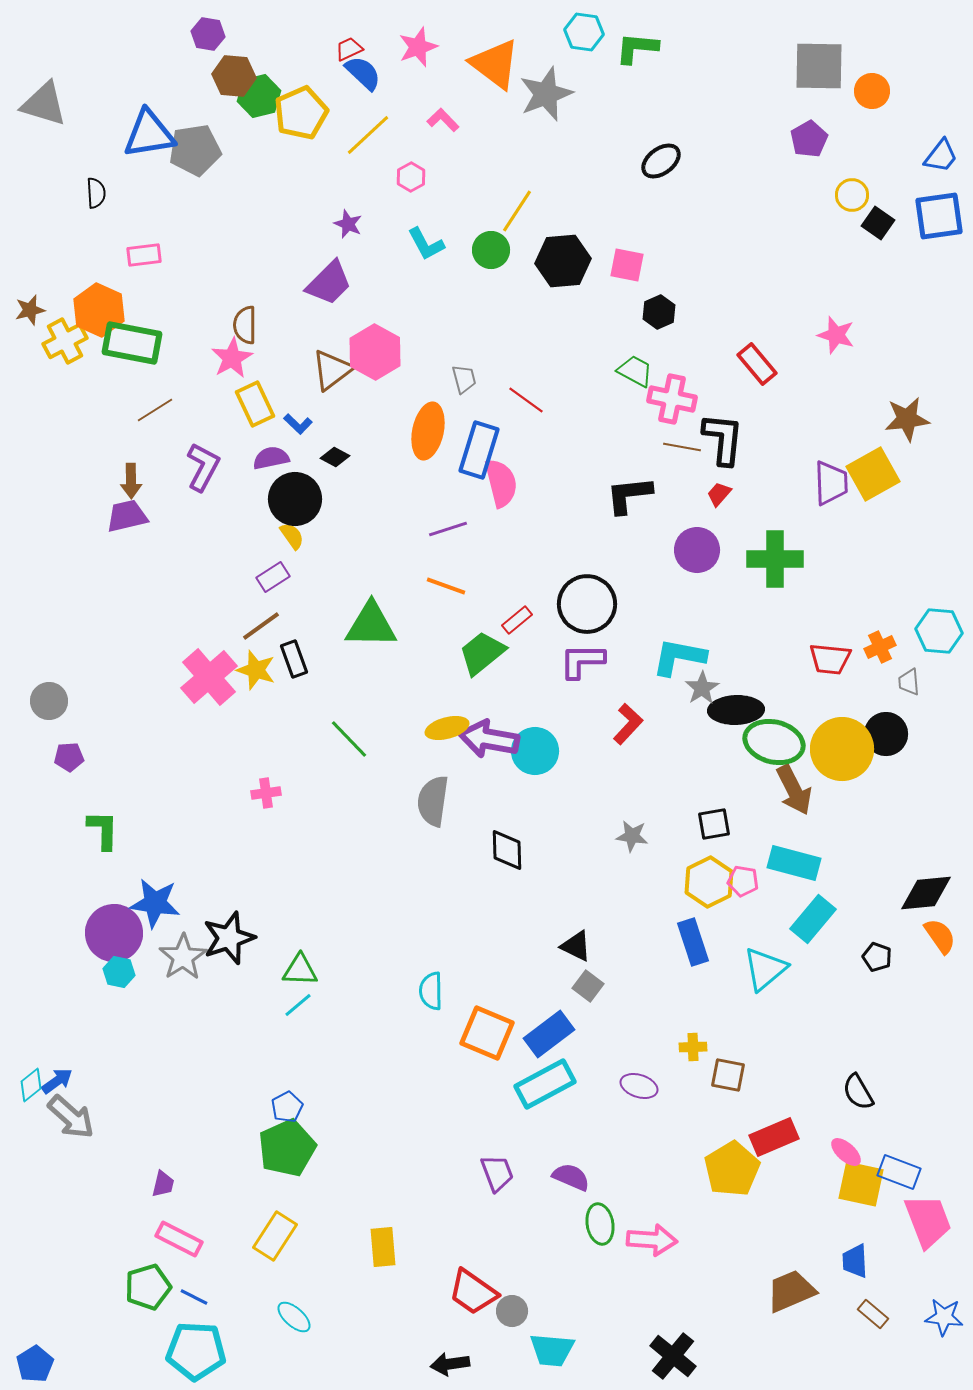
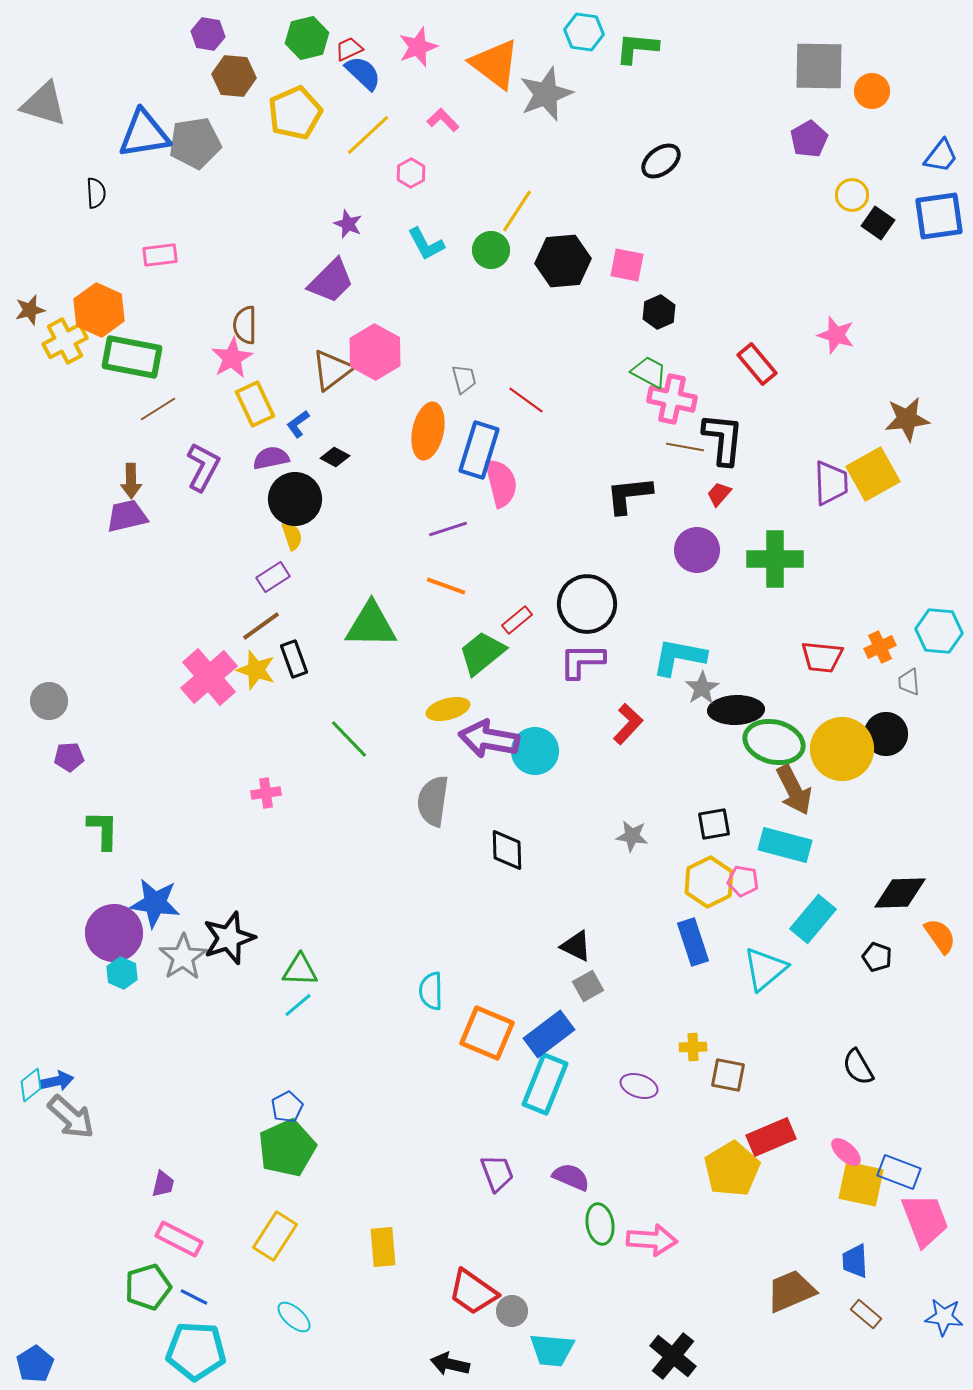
green hexagon at (259, 96): moved 48 px right, 58 px up
yellow pentagon at (301, 113): moved 6 px left
blue triangle at (149, 134): moved 5 px left
gray pentagon at (195, 150): moved 7 px up
pink hexagon at (411, 177): moved 4 px up
pink rectangle at (144, 255): moved 16 px right
purple trapezoid at (329, 283): moved 2 px right, 2 px up
green rectangle at (132, 343): moved 14 px down
green trapezoid at (635, 371): moved 14 px right, 1 px down
brown line at (155, 410): moved 3 px right, 1 px up
blue L-shape at (298, 424): rotated 100 degrees clockwise
brown line at (682, 447): moved 3 px right
yellow semicircle at (292, 536): rotated 16 degrees clockwise
red trapezoid at (830, 659): moved 8 px left, 2 px up
yellow ellipse at (447, 728): moved 1 px right, 19 px up
cyan rectangle at (794, 863): moved 9 px left, 18 px up
black diamond at (926, 893): moved 26 px left; rotated 4 degrees clockwise
cyan hexagon at (119, 972): moved 3 px right, 1 px down; rotated 12 degrees clockwise
gray square at (588, 986): rotated 24 degrees clockwise
blue arrow at (57, 1081): rotated 24 degrees clockwise
cyan rectangle at (545, 1084): rotated 40 degrees counterclockwise
black semicircle at (858, 1092): moved 25 px up
red rectangle at (774, 1137): moved 3 px left
pink trapezoid at (928, 1221): moved 3 px left, 1 px up
brown rectangle at (873, 1314): moved 7 px left
black arrow at (450, 1364): rotated 21 degrees clockwise
